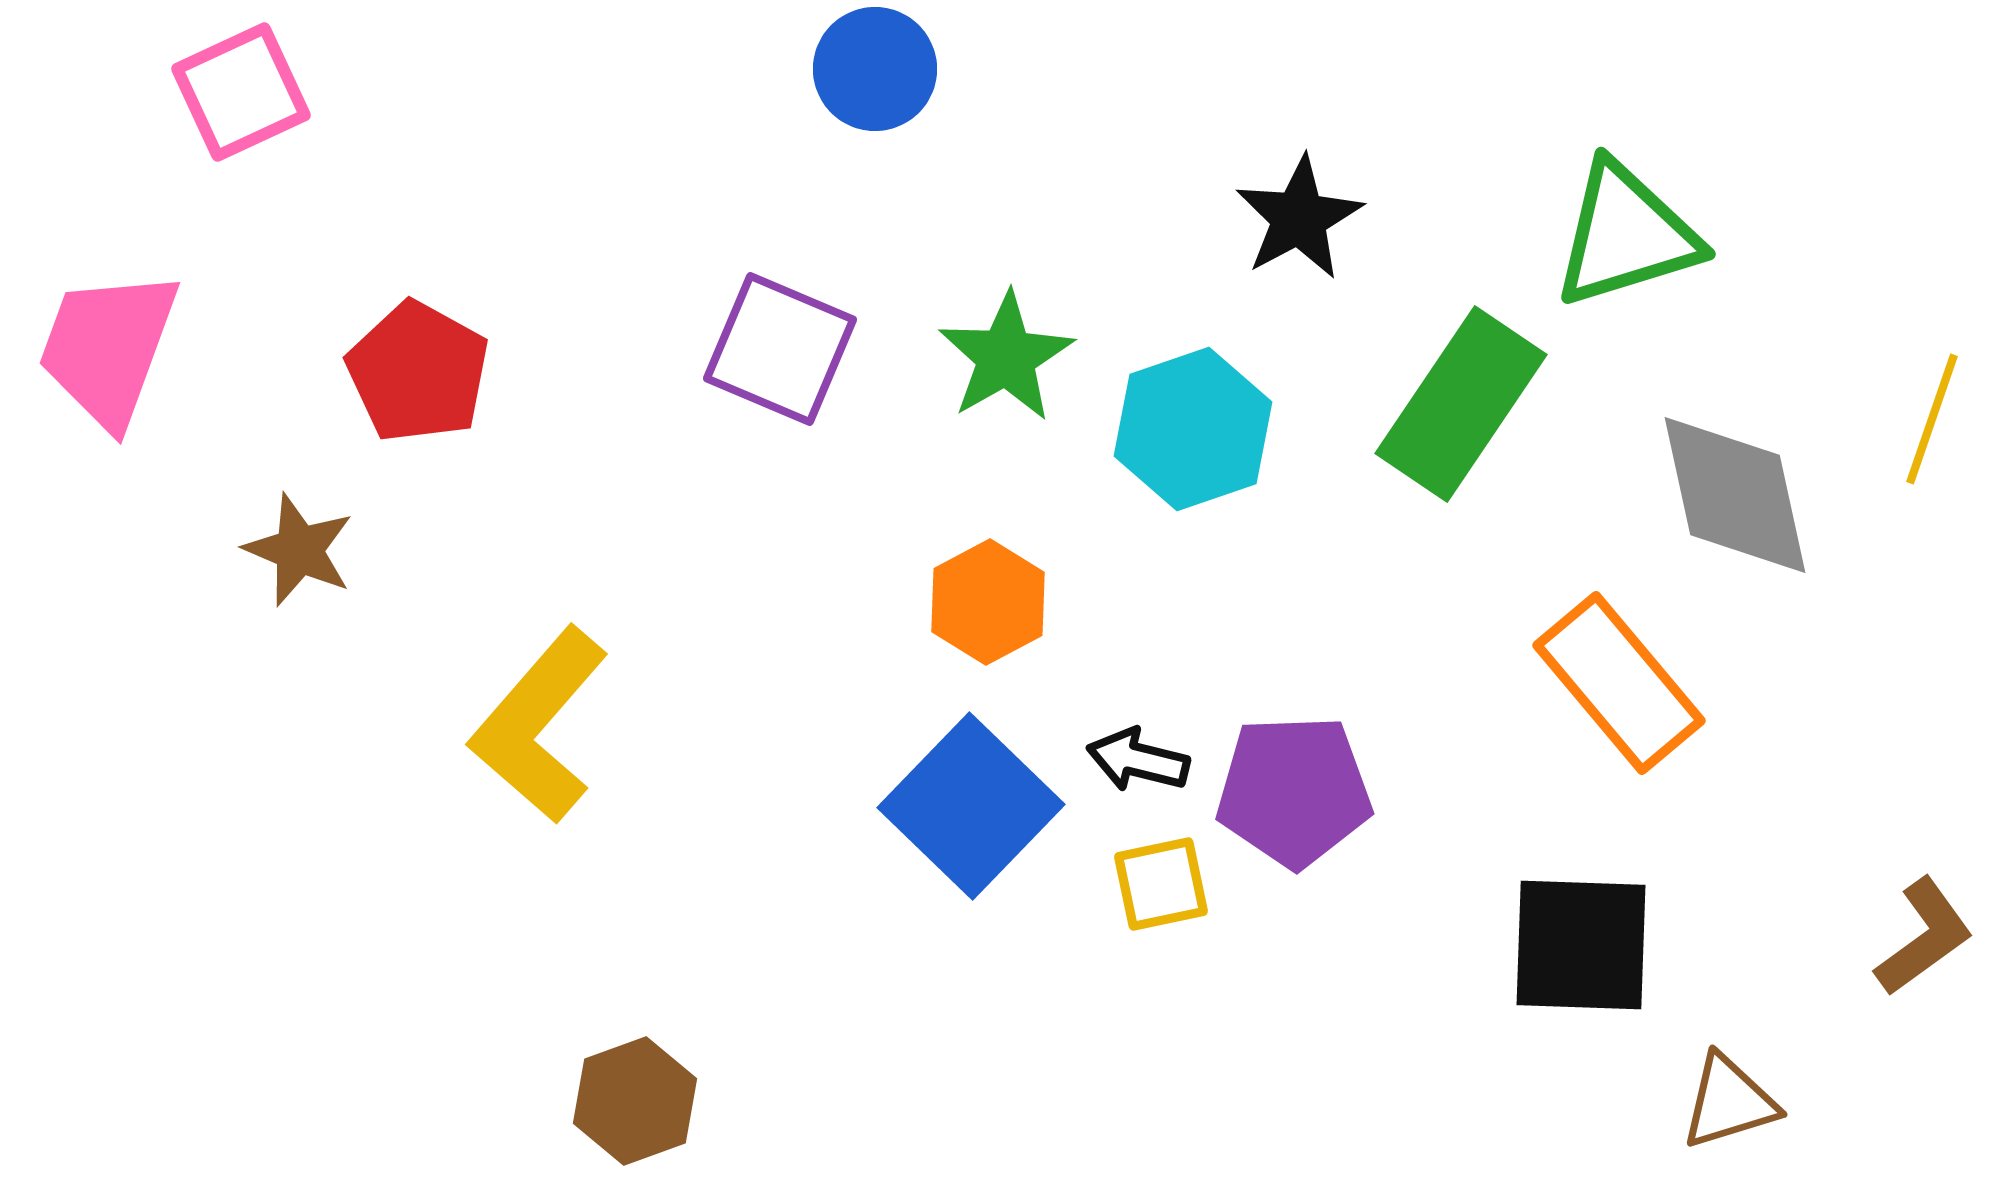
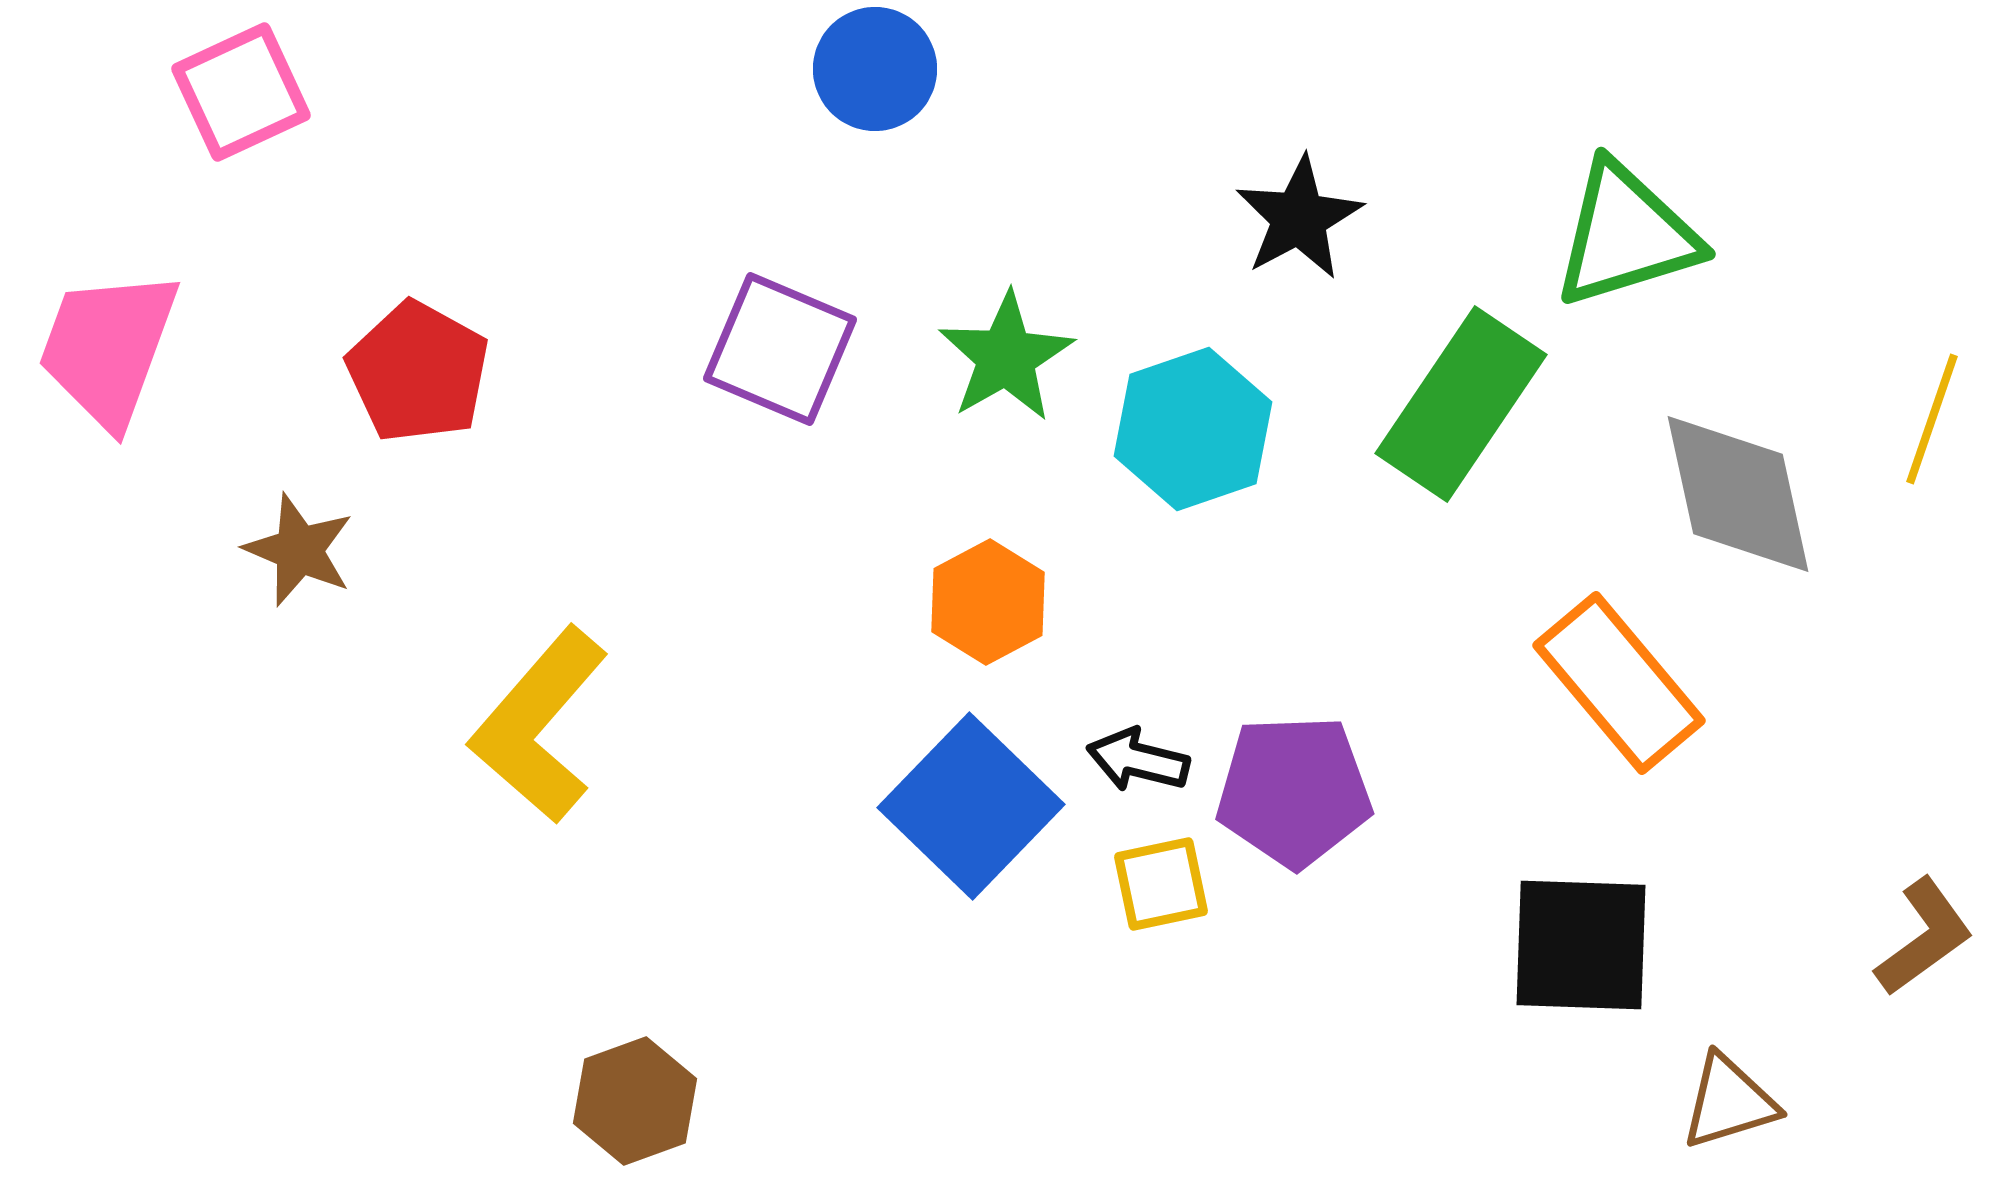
gray diamond: moved 3 px right, 1 px up
